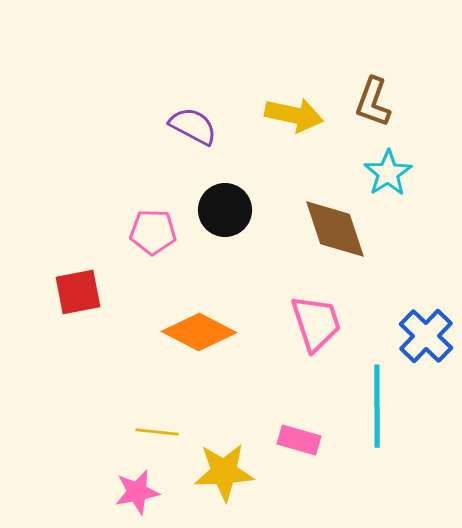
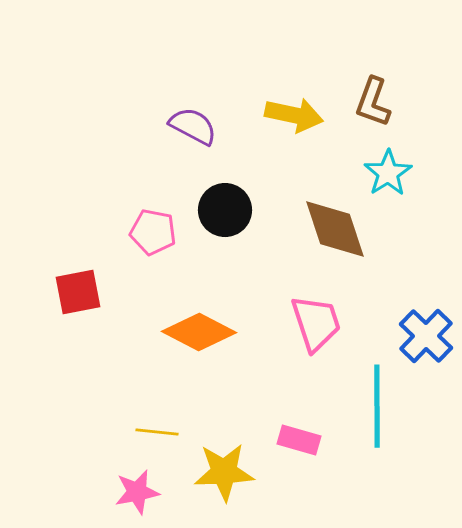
pink pentagon: rotated 9 degrees clockwise
